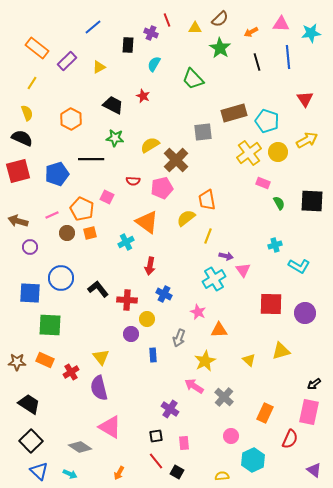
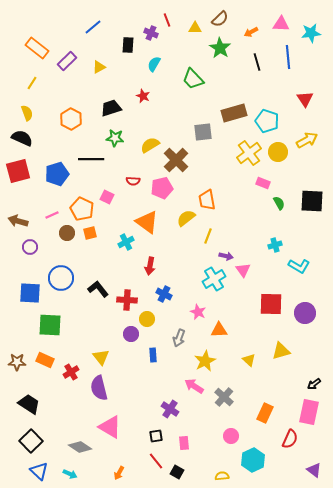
black trapezoid at (113, 105): moved 2 px left, 3 px down; rotated 45 degrees counterclockwise
